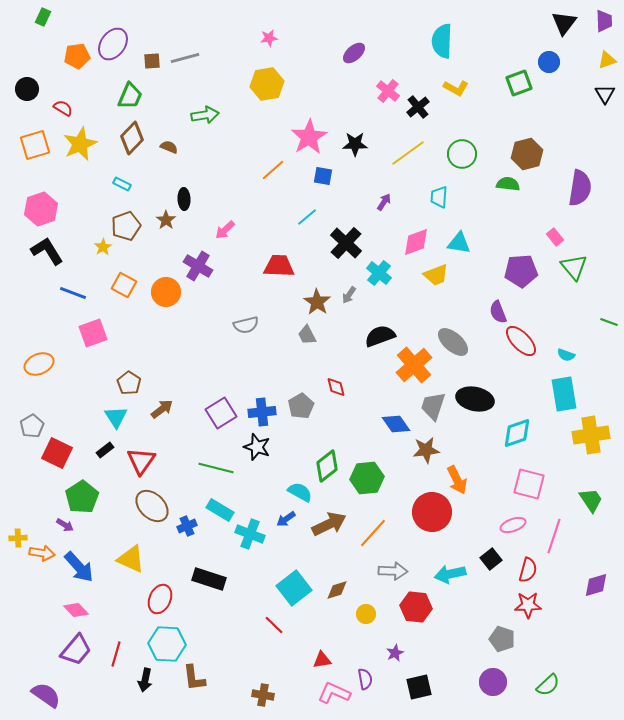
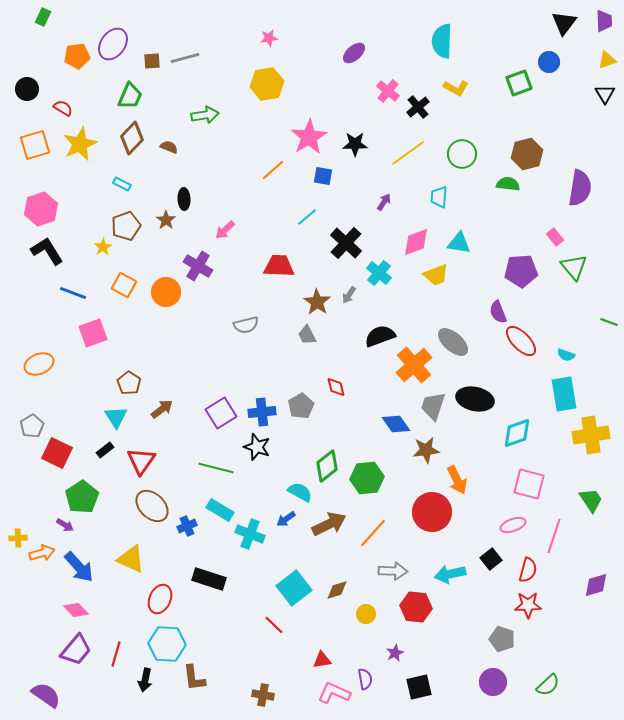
orange arrow at (42, 553): rotated 25 degrees counterclockwise
